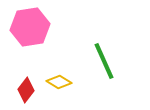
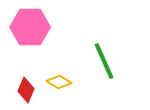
pink hexagon: rotated 9 degrees clockwise
red diamond: rotated 15 degrees counterclockwise
